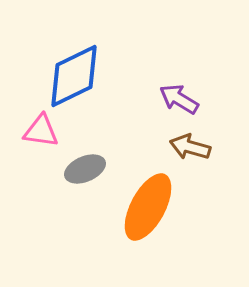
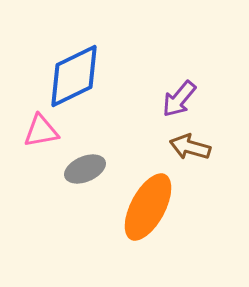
purple arrow: rotated 81 degrees counterclockwise
pink triangle: rotated 18 degrees counterclockwise
